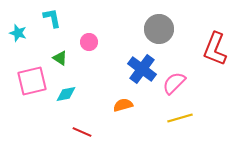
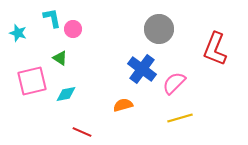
pink circle: moved 16 px left, 13 px up
